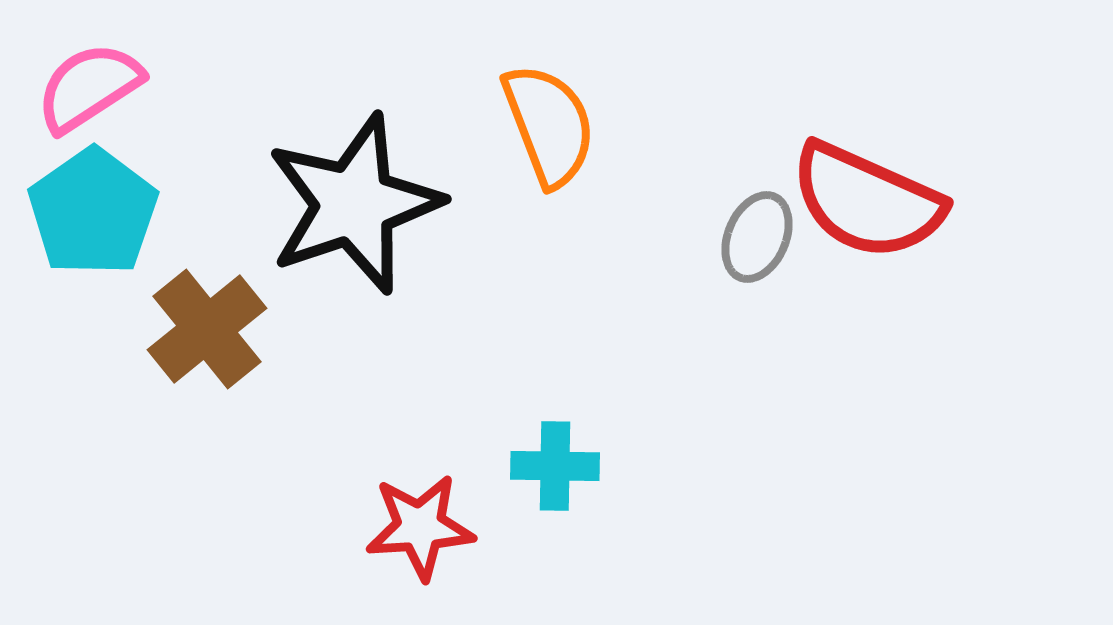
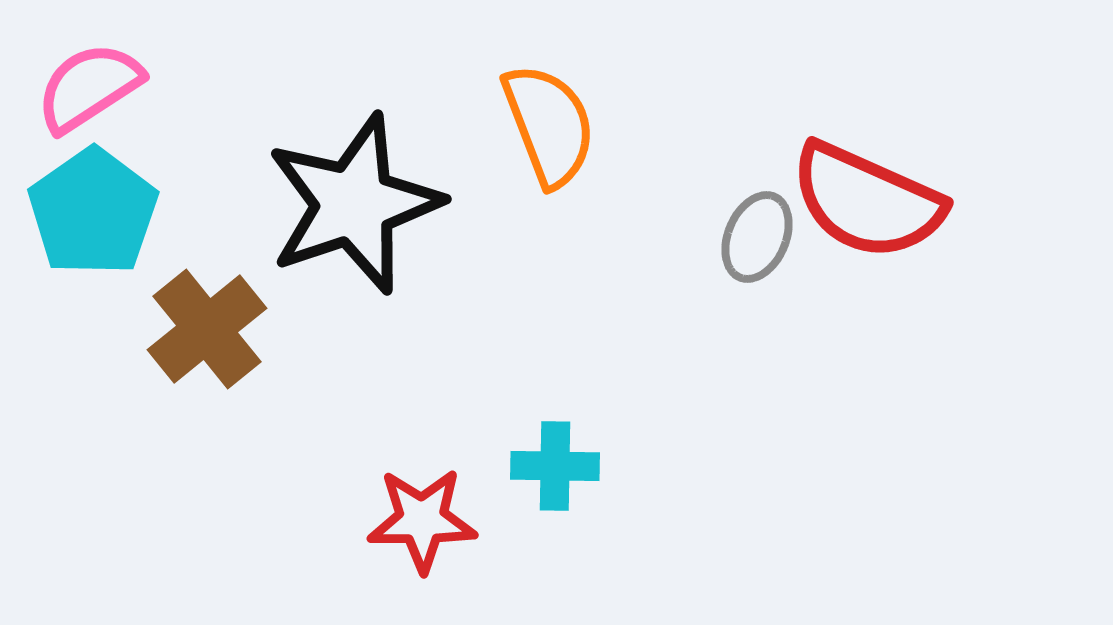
red star: moved 2 px right, 7 px up; rotated 4 degrees clockwise
